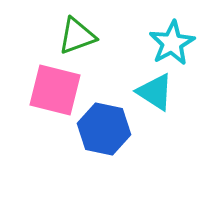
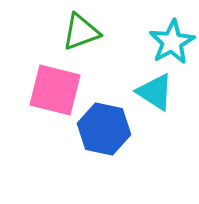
green triangle: moved 4 px right, 4 px up
cyan star: moved 1 px up
